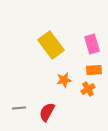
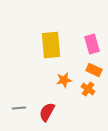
yellow rectangle: rotated 32 degrees clockwise
orange rectangle: rotated 28 degrees clockwise
orange cross: rotated 24 degrees counterclockwise
